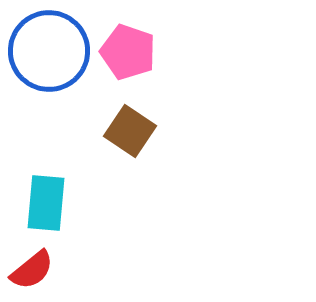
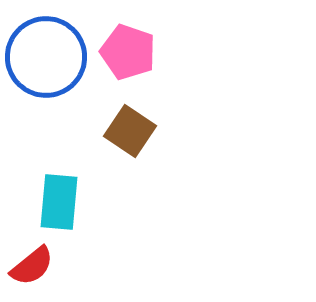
blue circle: moved 3 px left, 6 px down
cyan rectangle: moved 13 px right, 1 px up
red semicircle: moved 4 px up
